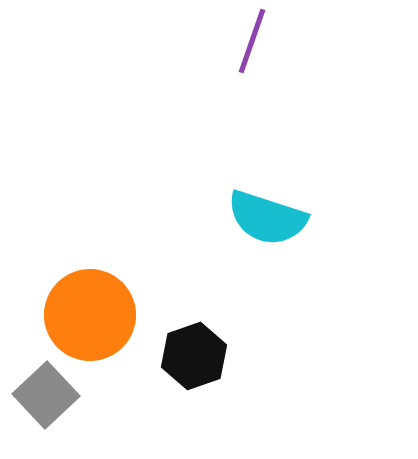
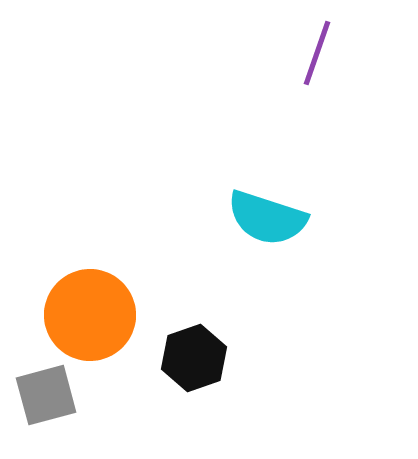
purple line: moved 65 px right, 12 px down
black hexagon: moved 2 px down
gray square: rotated 28 degrees clockwise
